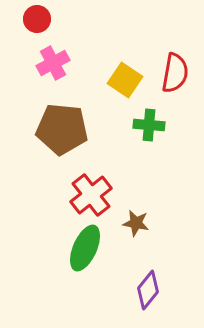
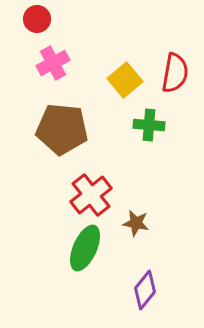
yellow square: rotated 16 degrees clockwise
purple diamond: moved 3 px left
